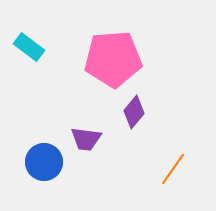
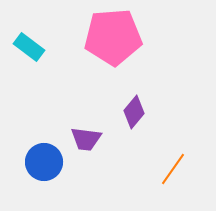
pink pentagon: moved 22 px up
